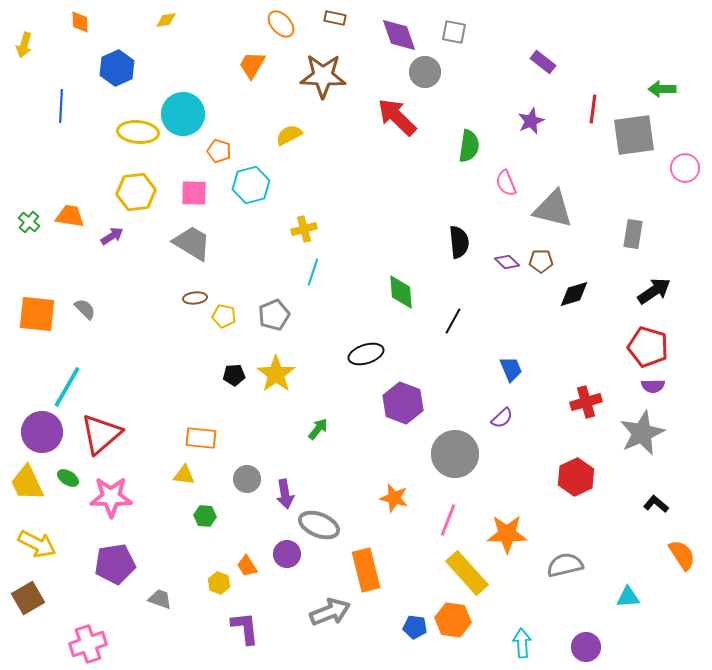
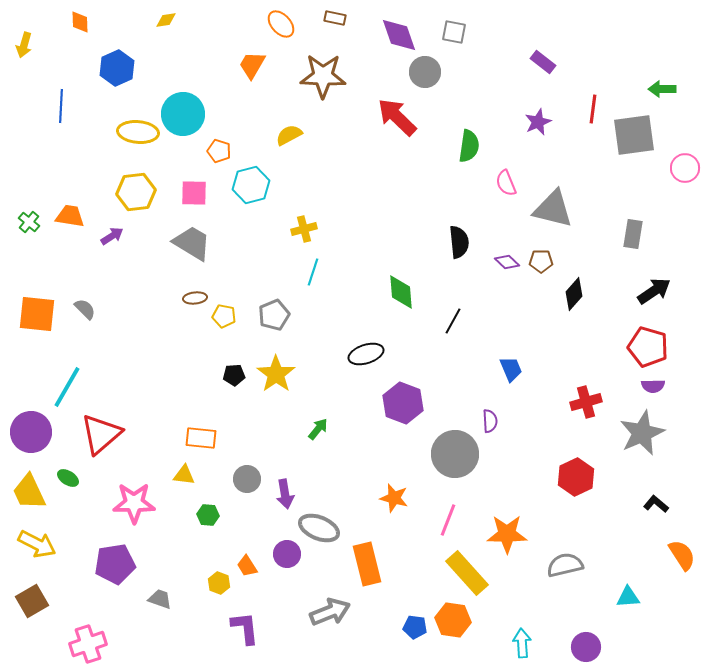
purple star at (531, 121): moved 7 px right, 1 px down
black diamond at (574, 294): rotated 32 degrees counterclockwise
purple semicircle at (502, 418): moved 12 px left, 3 px down; rotated 50 degrees counterclockwise
purple circle at (42, 432): moved 11 px left
yellow trapezoid at (27, 483): moved 2 px right, 9 px down
pink star at (111, 497): moved 23 px right, 6 px down
green hexagon at (205, 516): moved 3 px right, 1 px up
gray ellipse at (319, 525): moved 3 px down
orange rectangle at (366, 570): moved 1 px right, 6 px up
brown square at (28, 598): moved 4 px right, 3 px down
